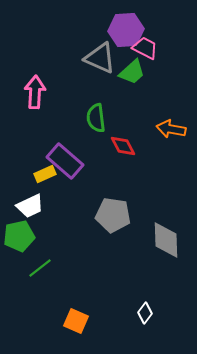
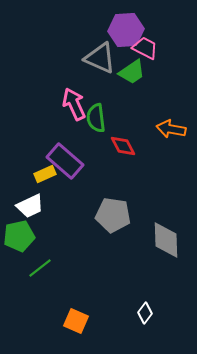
green trapezoid: rotated 8 degrees clockwise
pink arrow: moved 39 px right, 12 px down; rotated 28 degrees counterclockwise
